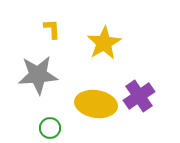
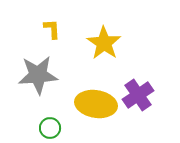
yellow star: rotated 8 degrees counterclockwise
purple cross: moved 1 px left, 1 px up
